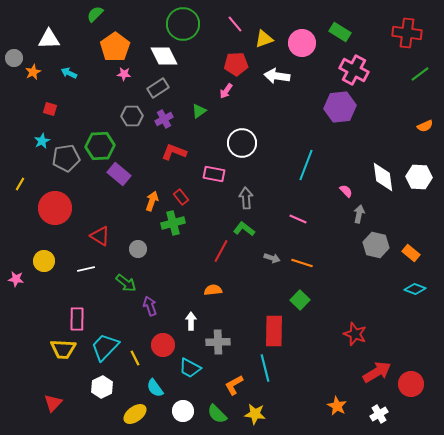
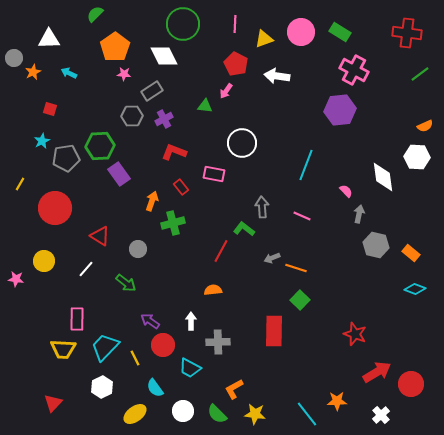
pink line at (235, 24): rotated 42 degrees clockwise
pink circle at (302, 43): moved 1 px left, 11 px up
red pentagon at (236, 64): rotated 30 degrees clockwise
gray rectangle at (158, 88): moved 6 px left, 3 px down
purple hexagon at (340, 107): moved 3 px down
green triangle at (199, 111): moved 6 px right, 5 px up; rotated 42 degrees clockwise
purple rectangle at (119, 174): rotated 15 degrees clockwise
white hexagon at (419, 177): moved 2 px left, 20 px up
red rectangle at (181, 197): moved 10 px up
gray arrow at (246, 198): moved 16 px right, 9 px down
pink line at (298, 219): moved 4 px right, 3 px up
gray arrow at (272, 258): rotated 140 degrees clockwise
orange line at (302, 263): moved 6 px left, 5 px down
white line at (86, 269): rotated 36 degrees counterclockwise
purple arrow at (150, 306): moved 15 px down; rotated 36 degrees counterclockwise
cyan line at (265, 368): moved 42 px right, 46 px down; rotated 24 degrees counterclockwise
orange L-shape at (234, 385): moved 4 px down
orange star at (337, 406): moved 5 px up; rotated 30 degrees counterclockwise
white cross at (379, 414): moved 2 px right, 1 px down; rotated 12 degrees counterclockwise
